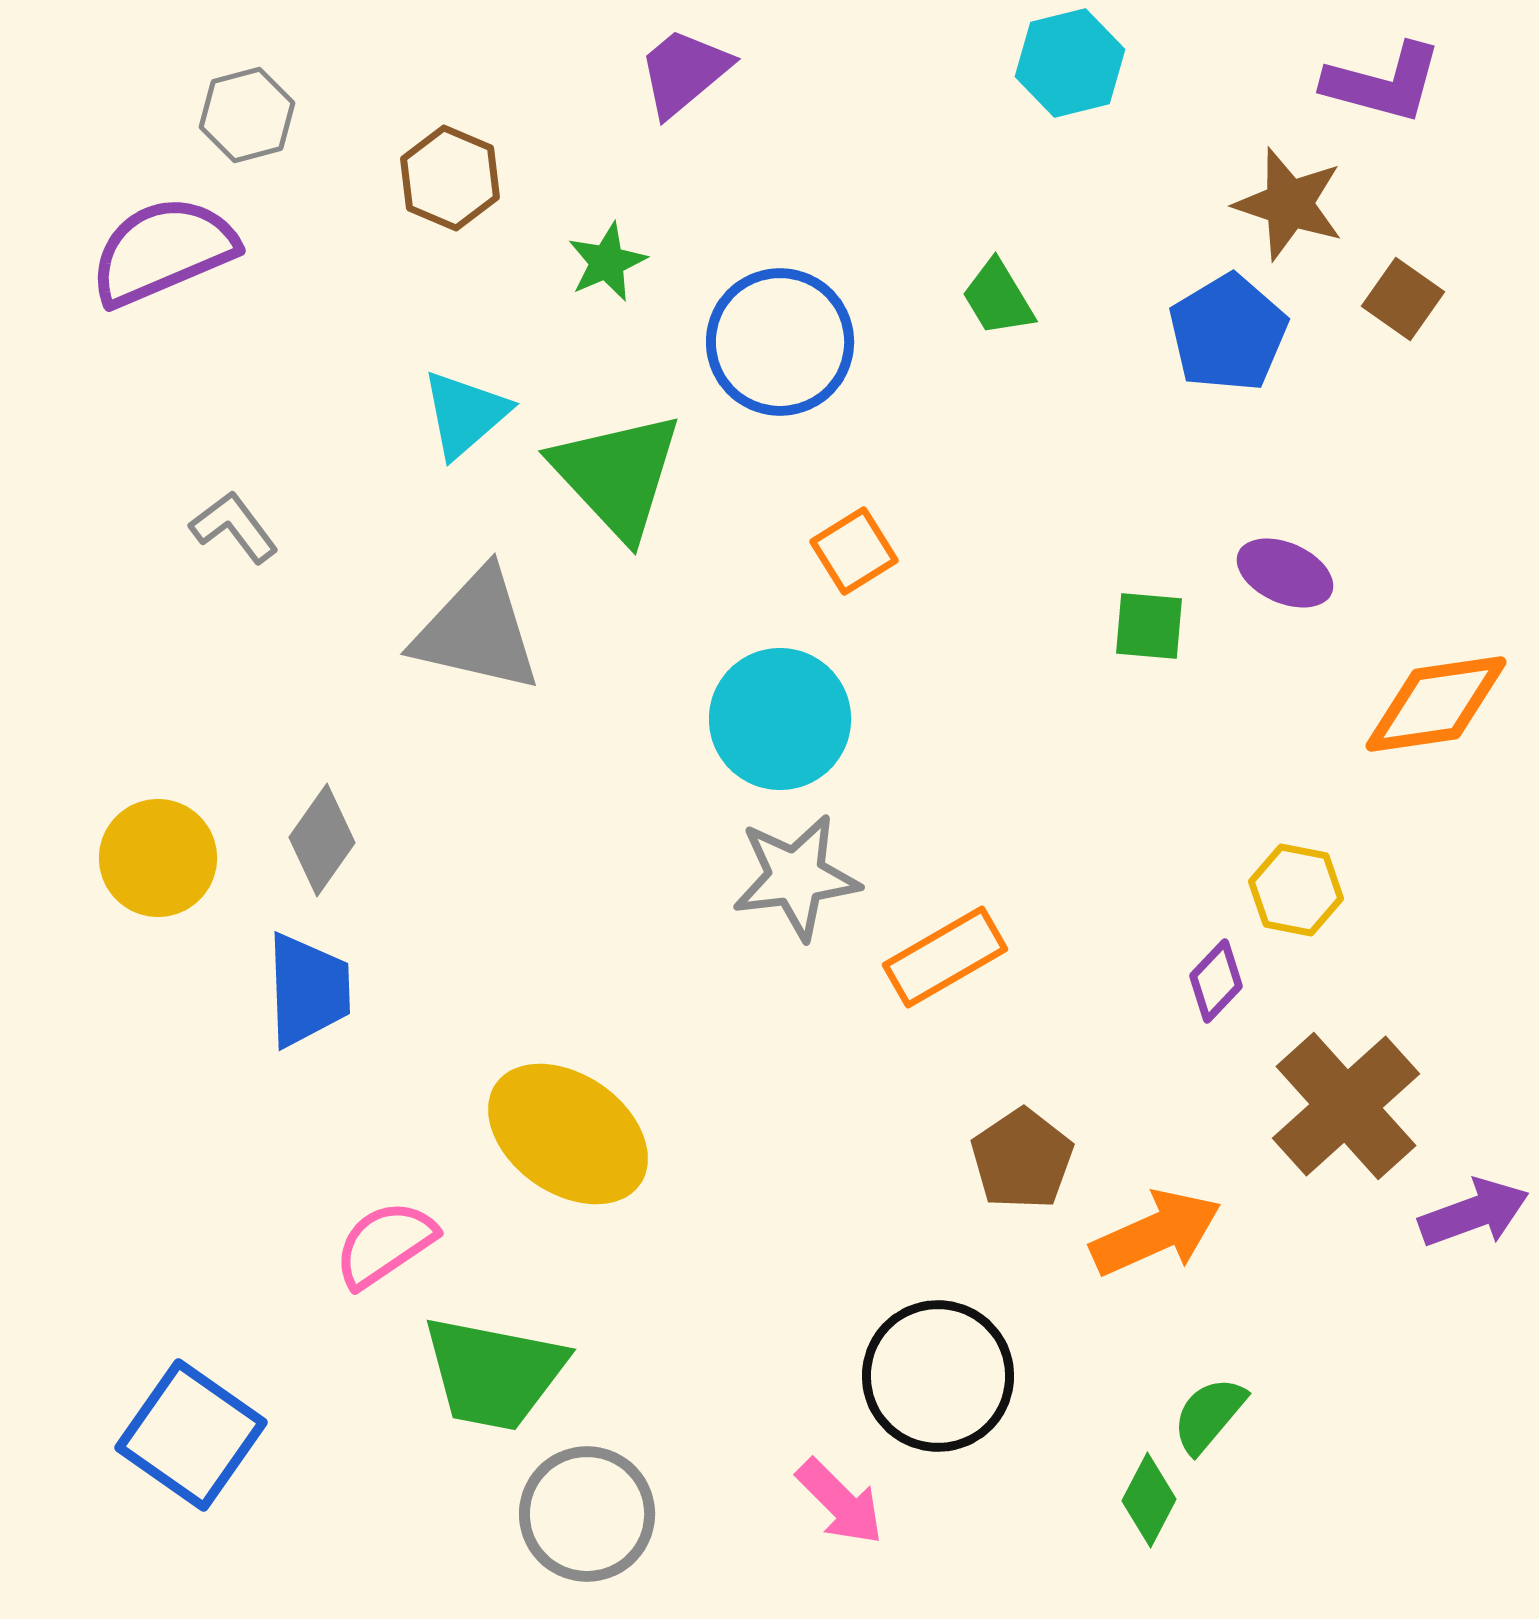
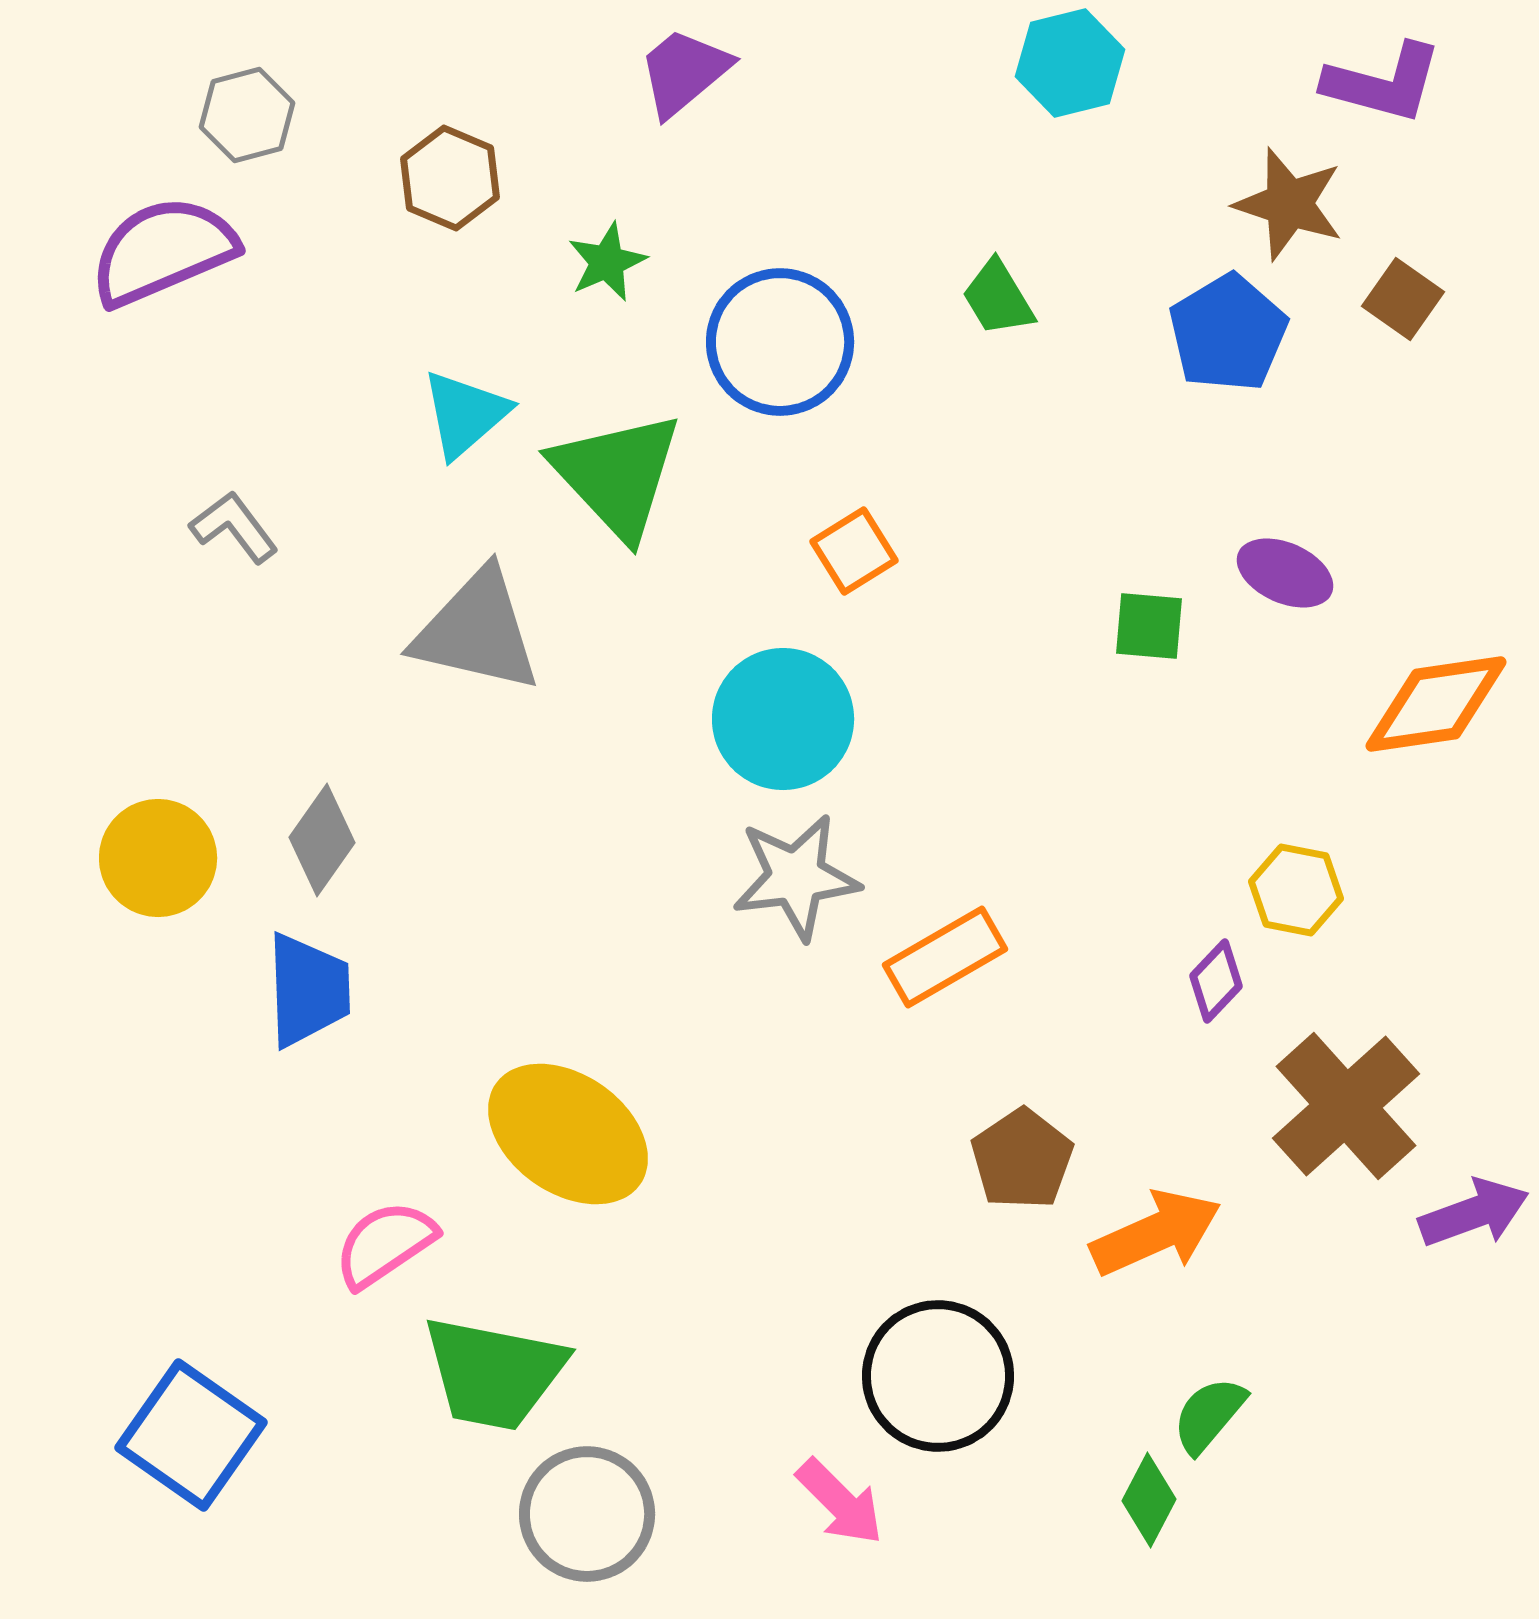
cyan circle at (780, 719): moved 3 px right
